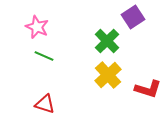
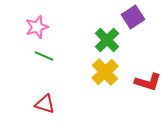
pink star: rotated 30 degrees clockwise
green cross: moved 1 px up
yellow cross: moved 3 px left, 3 px up
red L-shape: moved 7 px up
